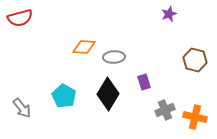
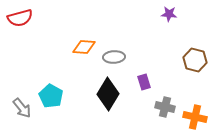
purple star: rotated 28 degrees clockwise
cyan pentagon: moved 13 px left
gray cross: moved 3 px up; rotated 36 degrees clockwise
